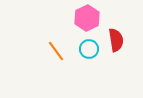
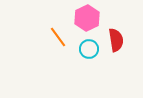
orange line: moved 2 px right, 14 px up
